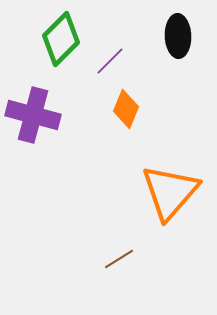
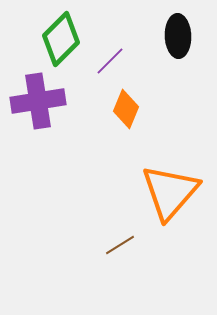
purple cross: moved 5 px right, 14 px up; rotated 24 degrees counterclockwise
brown line: moved 1 px right, 14 px up
